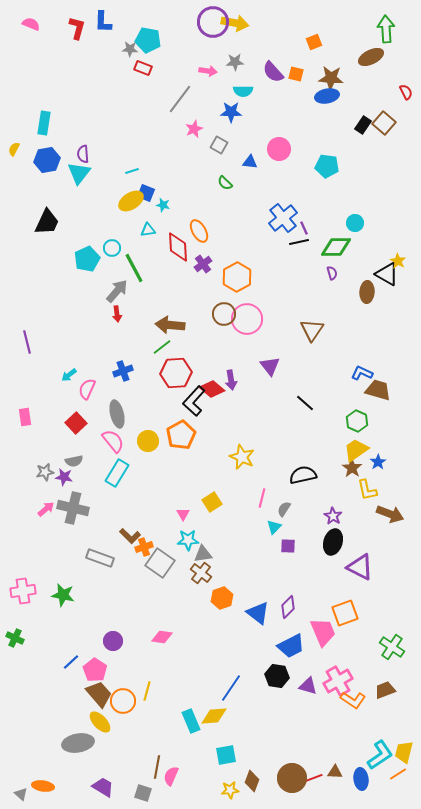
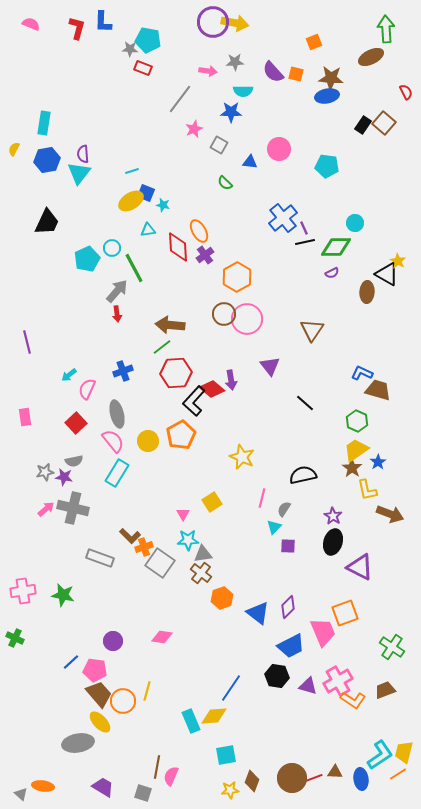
black line at (299, 242): moved 6 px right
purple cross at (203, 264): moved 2 px right, 9 px up
purple semicircle at (332, 273): rotated 80 degrees clockwise
pink pentagon at (95, 670): rotated 25 degrees counterclockwise
